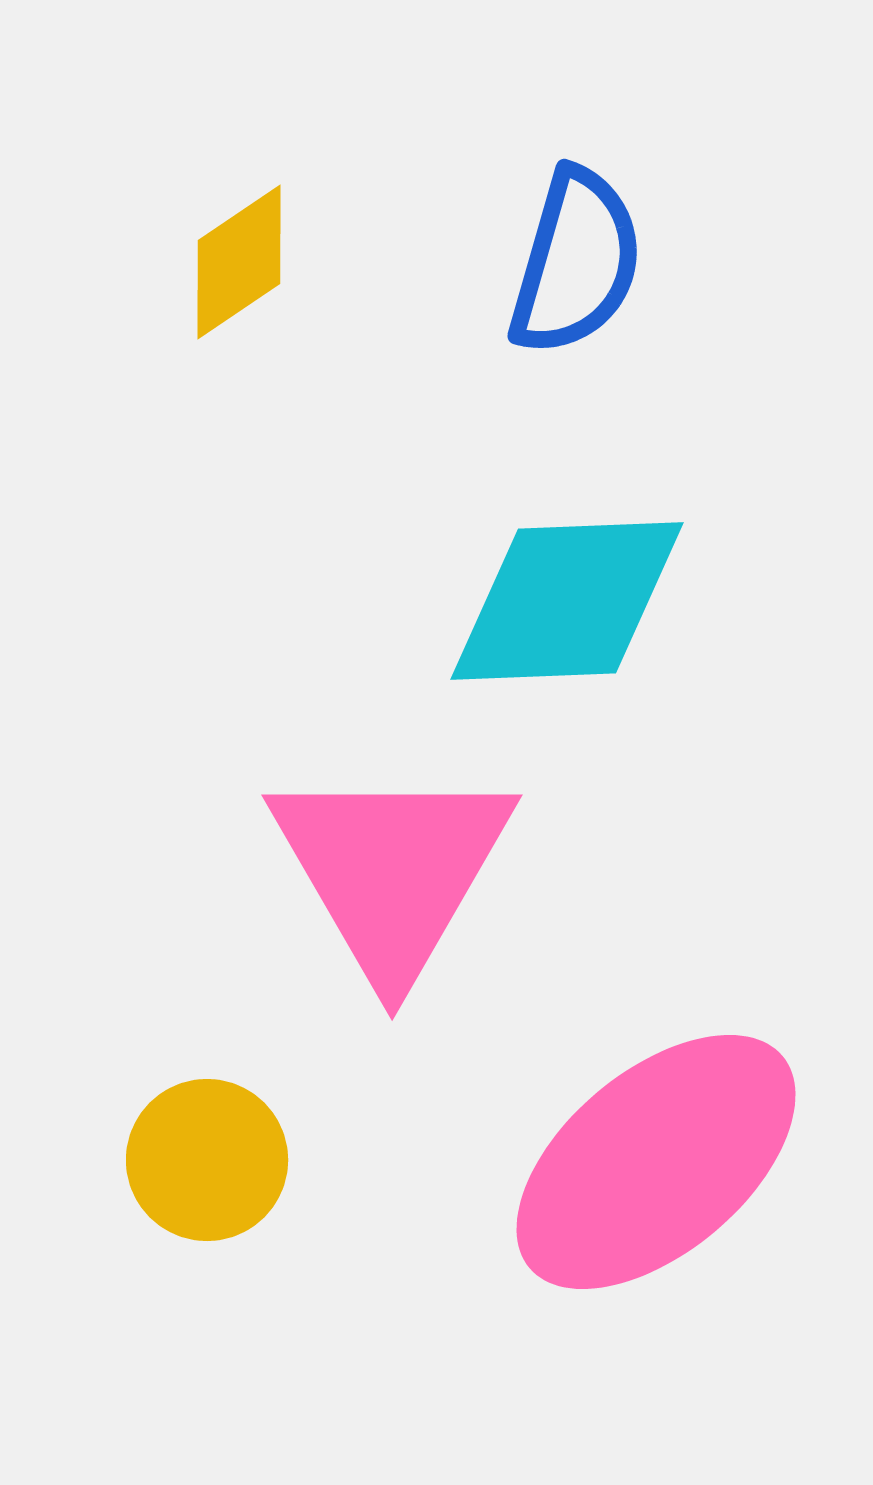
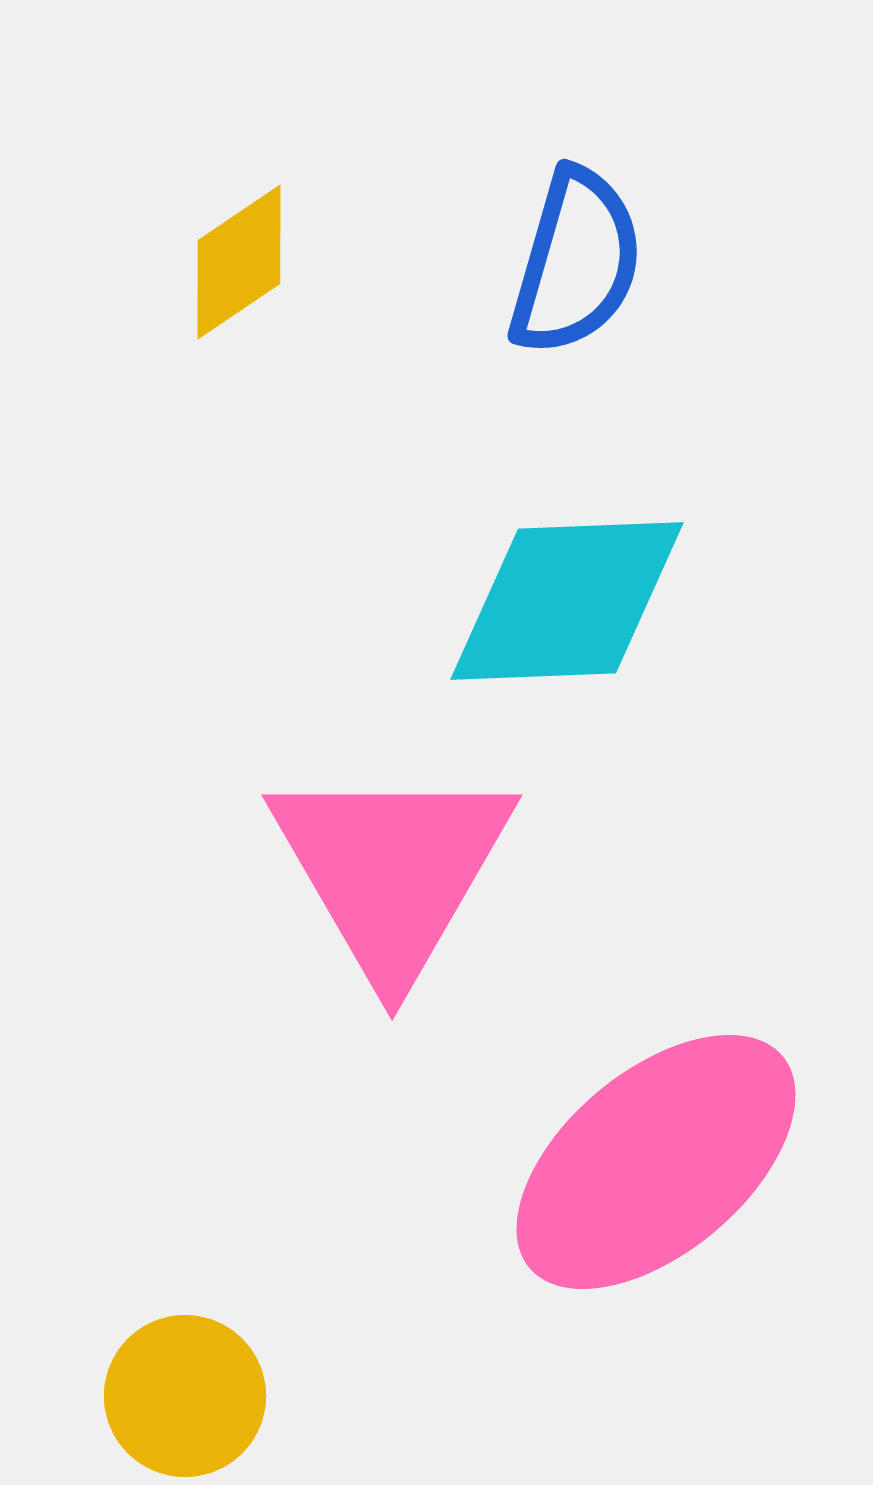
yellow circle: moved 22 px left, 236 px down
